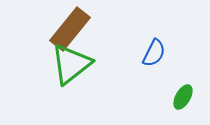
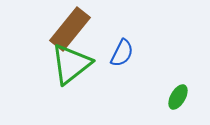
blue semicircle: moved 32 px left
green ellipse: moved 5 px left
